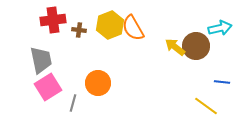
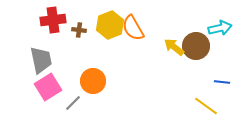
yellow arrow: moved 1 px left
orange circle: moved 5 px left, 2 px up
gray line: rotated 30 degrees clockwise
